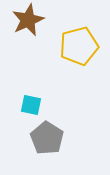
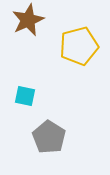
cyan square: moved 6 px left, 9 px up
gray pentagon: moved 2 px right, 1 px up
